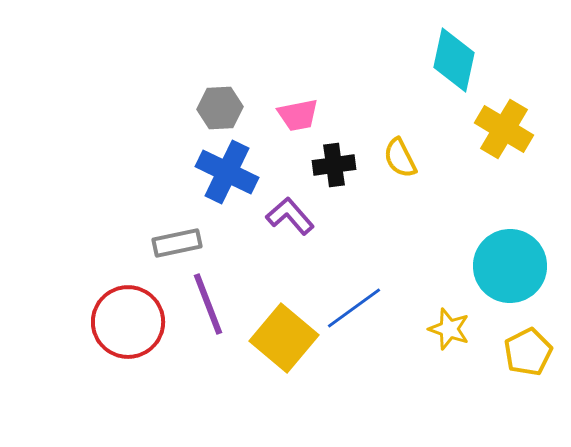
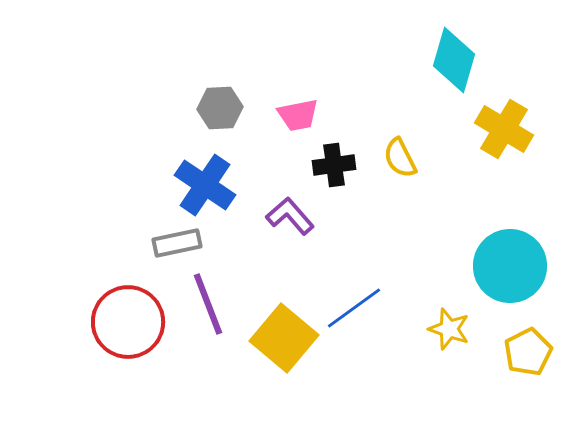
cyan diamond: rotated 4 degrees clockwise
blue cross: moved 22 px left, 13 px down; rotated 8 degrees clockwise
